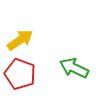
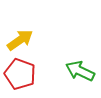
green arrow: moved 6 px right, 3 px down
